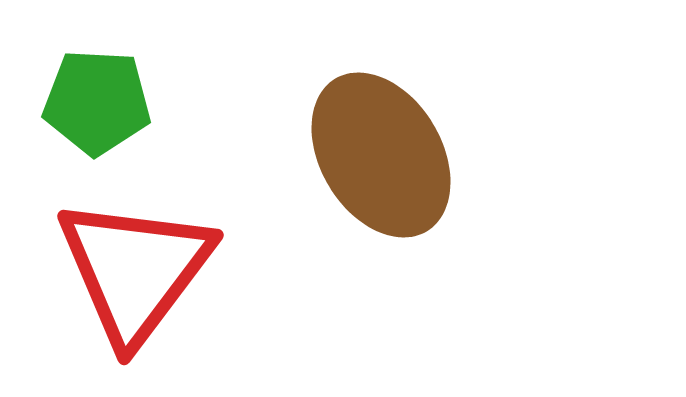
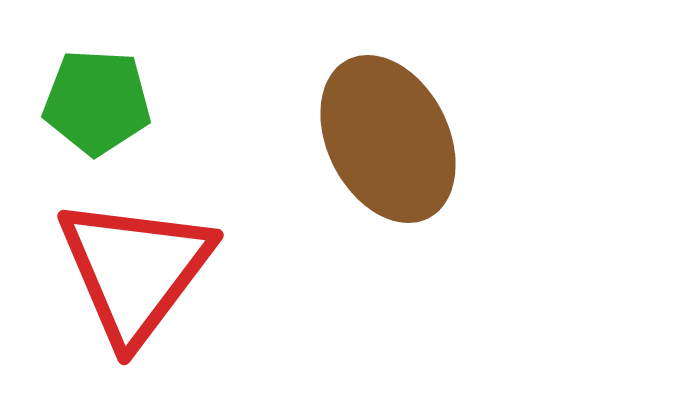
brown ellipse: moved 7 px right, 16 px up; rotated 4 degrees clockwise
